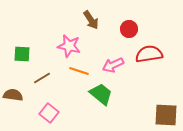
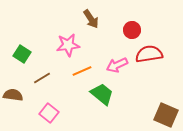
brown arrow: moved 1 px up
red circle: moved 3 px right, 1 px down
pink star: moved 1 px left, 1 px up; rotated 20 degrees counterclockwise
green square: rotated 30 degrees clockwise
pink arrow: moved 4 px right
orange line: moved 3 px right; rotated 42 degrees counterclockwise
green trapezoid: moved 1 px right
brown square: rotated 20 degrees clockwise
